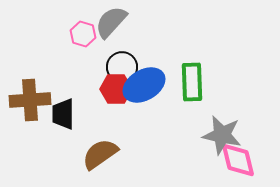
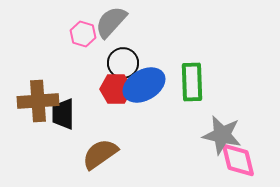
black circle: moved 1 px right, 4 px up
brown cross: moved 8 px right, 1 px down
